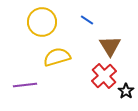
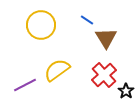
yellow circle: moved 1 px left, 3 px down
brown triangle: moved 4 px left, 8 px up
yellow semicircle: moved 13 px down; rotated 20 degrees counterclockwise
red cross: moved 1 px up
purple line: rotated 20 degrees counterclockwise
